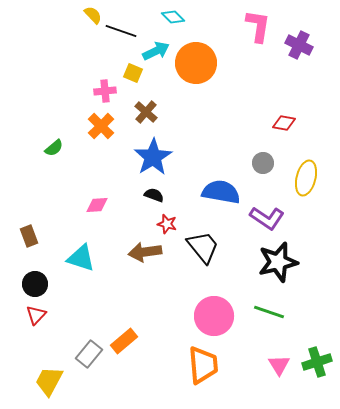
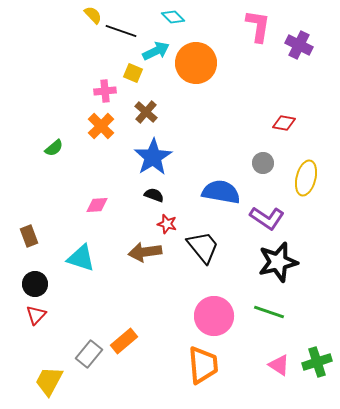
pink triangle: rotated 25 degrees counterclockwise
